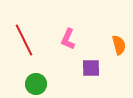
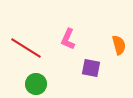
red line: moved 2 px right, 8 px down; rotated 32 degrees counterclockwise
purple square: rotated 12 degrees clockwise
